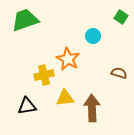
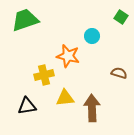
cyan circle: moved 1 px left
orange star: moved 3 px up; rotated 15 degrees counterclockwise
